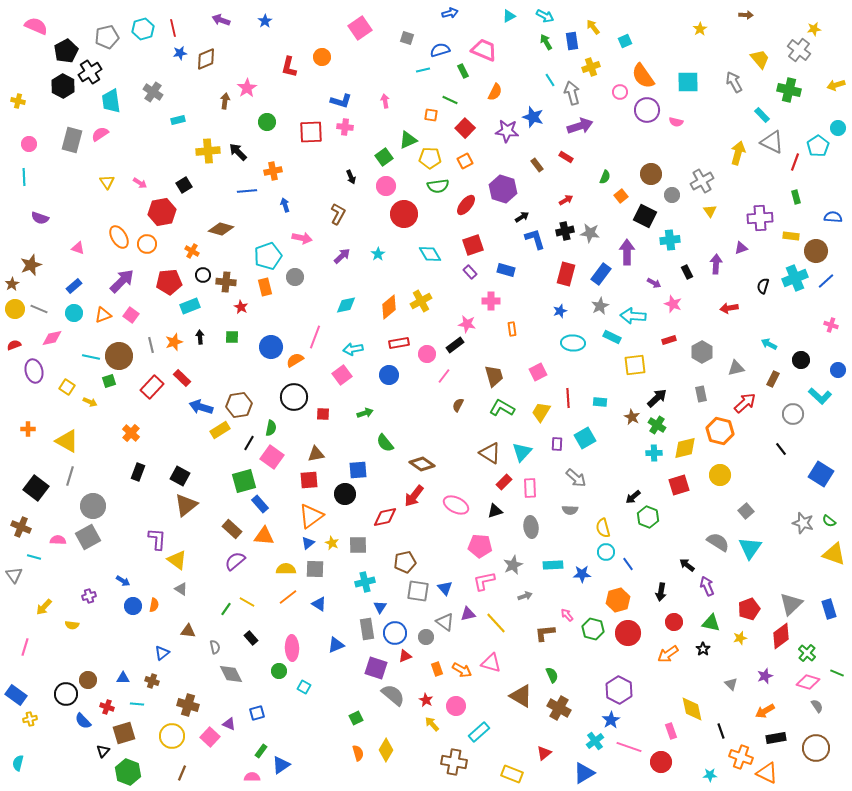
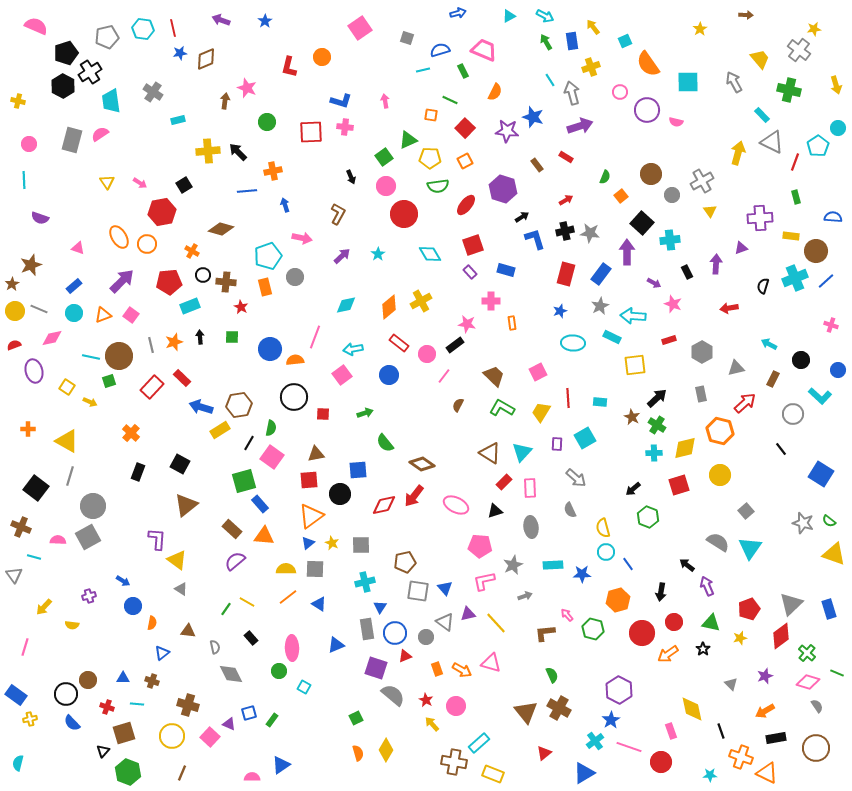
blue arrow at (450, 13): moved 8 px right
cyan hexagon at (143, 29): rotated 25 degrees clockwise
black pentagon at (66, 51): moved 2 px down; rotated 10 degrees clockwise
orange semicircle at (643, 76): moved 5 px right, 12 px up
yellow arrow at (836, 85): rotated 90 degrees counterclockwise
pink star at (247, 88): rotated 18 degrees counterclockwise
cyan line at (24, 177): moved 3 px down
black square at (645, 216): moved 3 px left, 7 px down; rotated 15 degrees clockwise
yellow circle at (15, 309): moved 2 px down
orange rectangle at (512, 329): moved 6 px up
red rectangle at (399, 343): rotated 48 degrees clockwise
blue circle at (271, 347): moved 1 px left, 2 px down
orange semicircle at (295, 360): rotated 24 degrees clockwise
brown trapezoid at (494, 376): rotated 30 degrees counterclockwise
black square at (180, 476): moved 12 px up
black circle at (345, 494): moved 5 px left
black arrow at (633, 497): moved 8 px up
gray semicircle at (570, 510): rotated 63 degrees clockwise
red diamond at (385, 517): moved 1 px left, 12 px up
gray square at (358, 545): moved 3 px right
orange semicircle at (154, 605): moved 2 px left, 18 px down
red circle at (628, 633): moved 14 px right
brown triangle at (521, 696): moved 5 px right, 16 px down; rotated 20 degrees clockwise
blue square at (257, 713): moved 8 px left
blue semicircle at (83, 721): moved 11 px left, 2 px down
cyan rectangle at (479, 732): moved 11 px down
green rectangle at (261, 751): moved 11 px right, 31 px up
yellow rectangle at (512, 774): moved 19 px left
